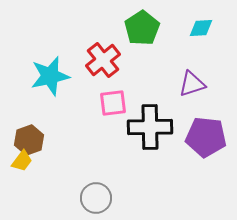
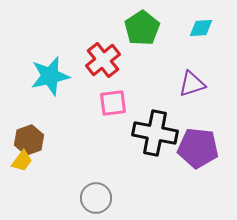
black cross: moved 5 px right, 6 px down; rotated 12 degrees clockwise
purple pentagon: moved 8 px left, 11 px down
